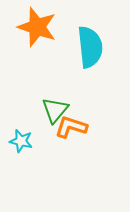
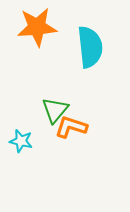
orange star: rotated 24 degrees counterclockwise
